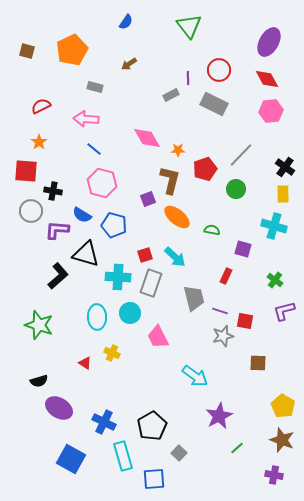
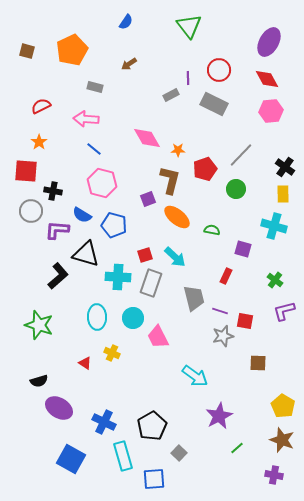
cyan circle at (130, 313): moved 3 px right, 5 px down
